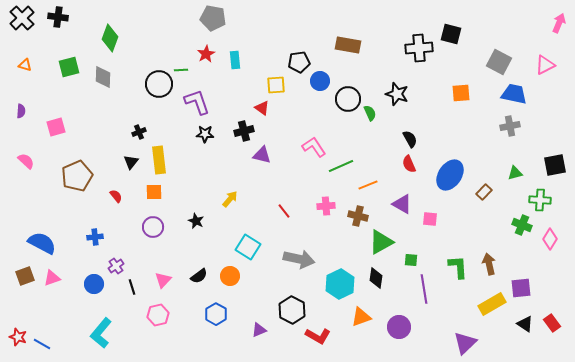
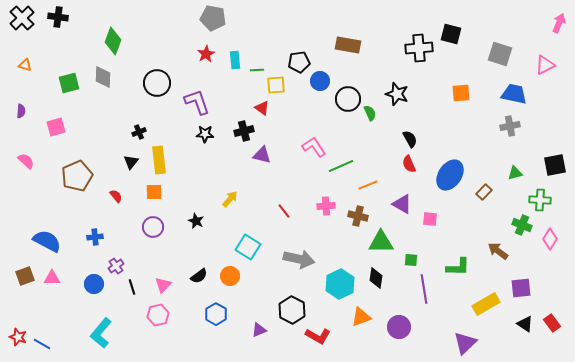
green diamond at (110, 38): moved 3 px right, 3 px down
gray square at (499, 62): moved 1 px right, 8 px up; rotated 10 degrees counterclockwise
green square at (69, 67): moved 16 px down
green line at (181, 70): moved 76 px right
black circle at (159, 84): moved 2 px left, 1 px up
green triangle at (381, 242): rotated 28 degrees clockwise
blue semicircle at (42, 243): moved 5 px right, 2 px up
brown arrow at (489, 264): moved 9 px right, 13 px up; rotated 40 degrees counterclockwise
green L-shape at (458, 267): rotated 95 degrees clockwise
pink triangle at (52, 278): rotated 18 degrees clockwise
pink triangle at (163, 280): moved 5 px down
yellow rectangle at (492, 304): moved 6 px left
